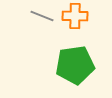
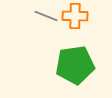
gray line: moved 4 px right
